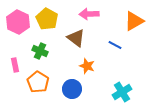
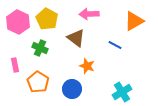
green cross: moved 3 px up
